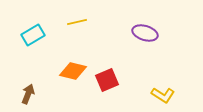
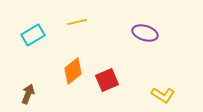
orange diamond: rotated 52 degrees counterclockwise
